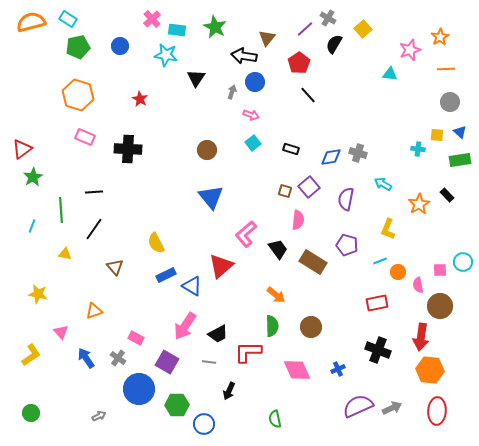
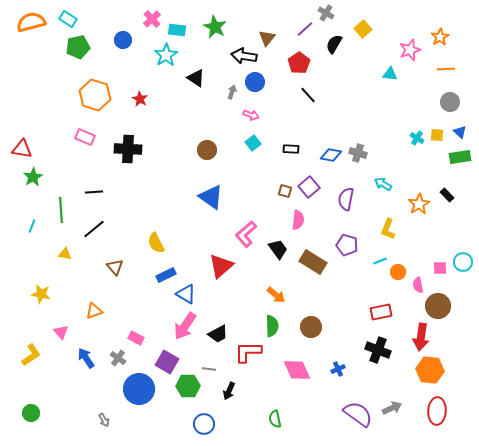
gray cross at (328, 18): moved 2 px left, 5 px up
blue circle at (120, 46): moved 3 px right, 6 px up
cyan star at (166, 55): rotated 30 degrees clockwise
black triangle at (196, 78): rotated 30 degrees counterclockwise
orange hexagon at (78, 95): moved 17 px right
red triangle at (22, 149): rotated 45 degrees clockwise
black rectangle at (291, 149): rotated 14 degrees counterclockwise
cyan cross at (418, 149): moved 1 px left, 11 px up; rotated 24 degrees clockwise
blue diamond at (331, 157): moved 2 px up; rotated 20 degrees clockwise
green rectangle at (460, 160): moved 3 px up
blue triangle at (211, 197): rotated 16 degrees counterclockwise
black line at (94, 229): rotated 15 degrees clockwise
pink square at (440, 270): moved 2 px up
blue triangle at (192, 286): moved 6 px left, 8 px down
yellow star at (38, 294): moved 3 px right
red rectangle at (377, 303): moved 4 px right, 9 px down
brown circle at (440, 306): moved 2 px left
gray line at (209, 362): moved 7 px down
green hexagon at (177, 405): moved 11 px right, 19 px up
purple semicircle at (358, 406): moved 8 px down; rotated 60 degrees clockwise
gray arrow at (99, 416): moved 5 px right, 4 px down; rotated 88 degrees clockwise
